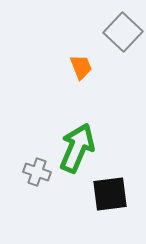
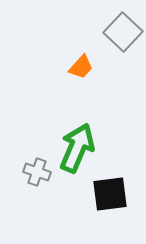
orange trapezoid: rotated 64 degrees clockwise
